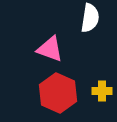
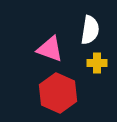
white semicircle: moved 12 px down
yellow cross: moved 5 px left, 28 px up
